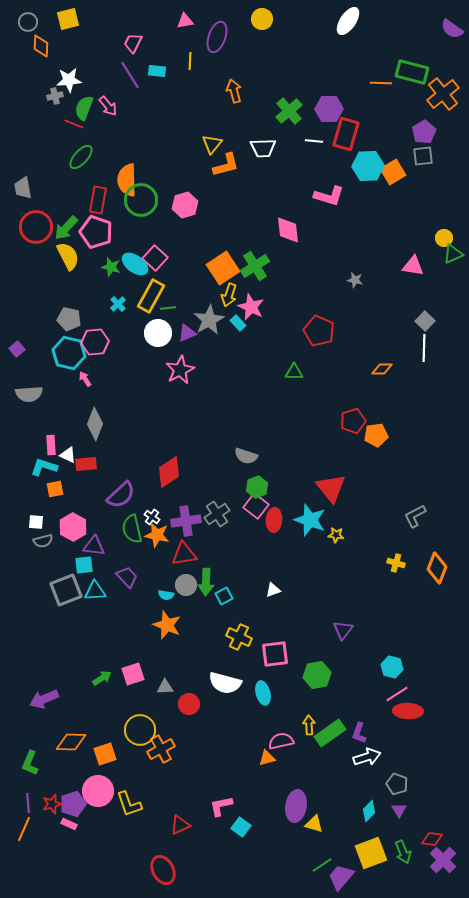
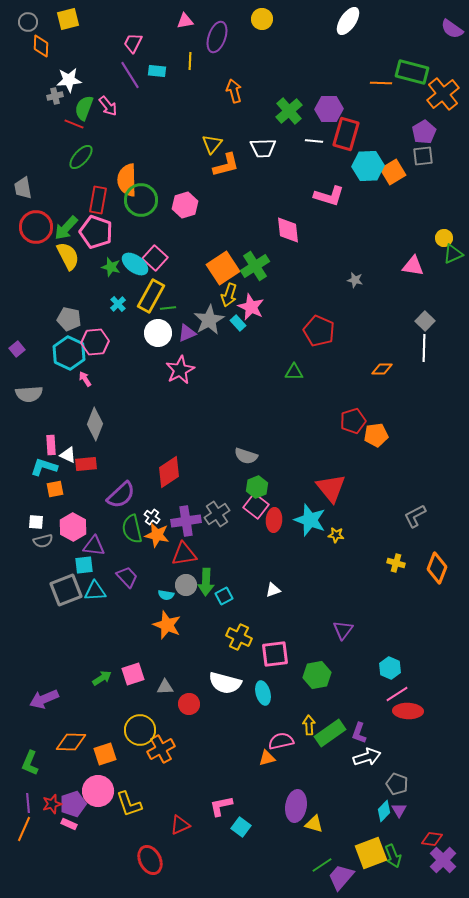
cyan hexagon at (69, 353): rotated 12 degrees clockwise
cyan hexagon at (392, 667): moved 2 px left, 1 px down; rotated 10 degrees clockwise
cyan diamond at (369, 811): moved 15 px right
green arrow at (403, 852): moved 10 px left, 4 px down
red ellipse at (163, 870): moved 13 px left, 10 px up
